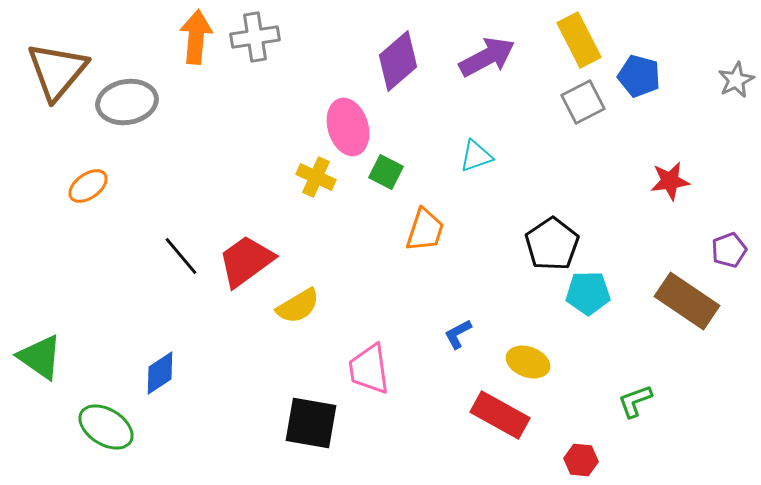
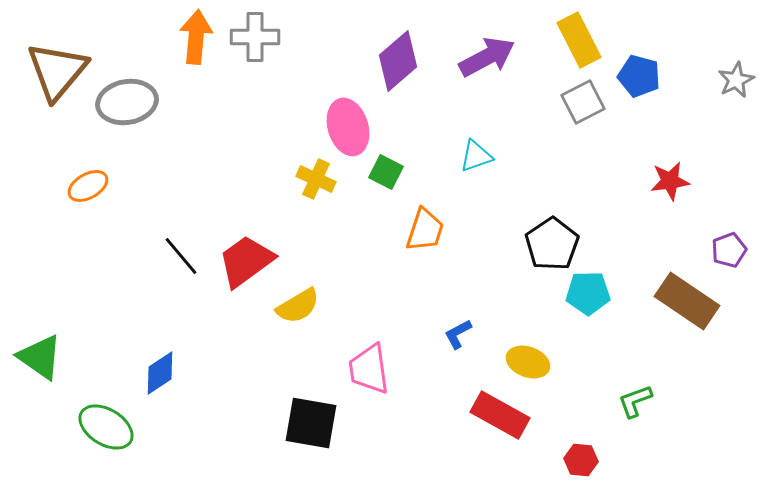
gray cross: rotated 9 degrees clockwise
yellow cross: moved 2 px down
orange ellipse: rotated 6 degrees clockwise
